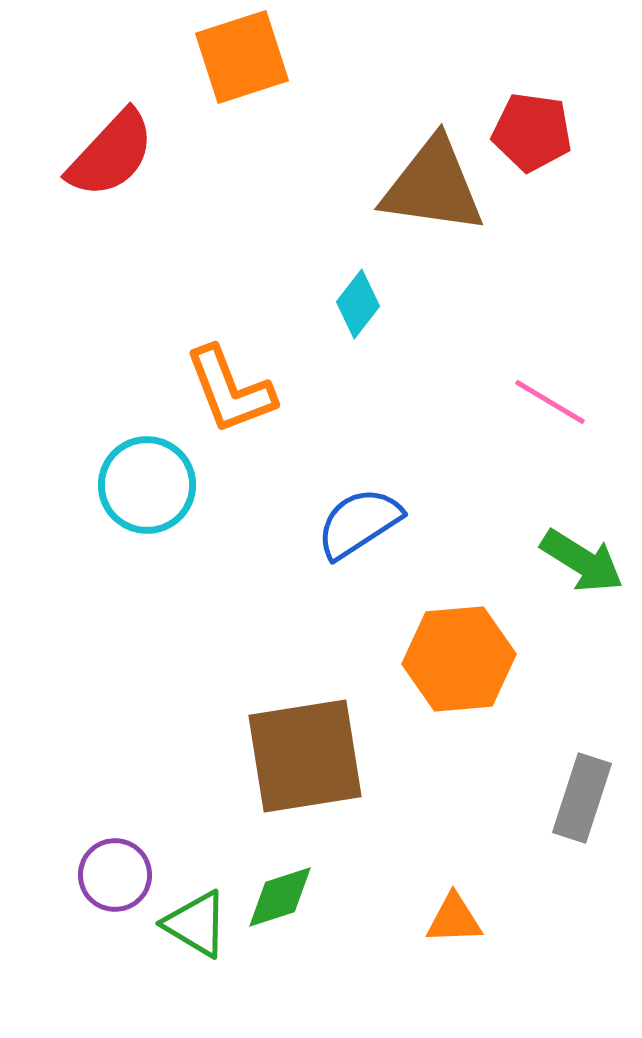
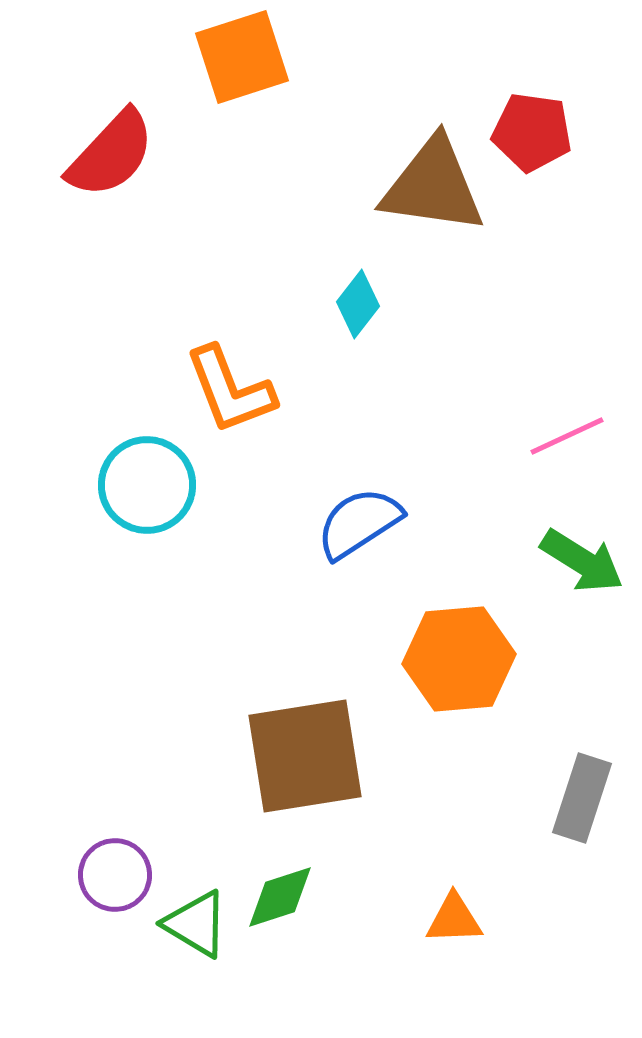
pink line: moved 17 px right, 34 px down; rotated 56 degrees counterclockwise
